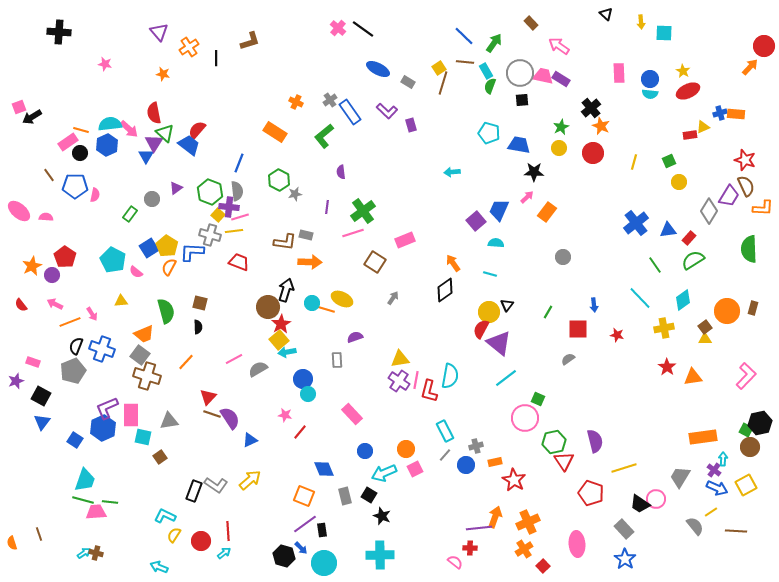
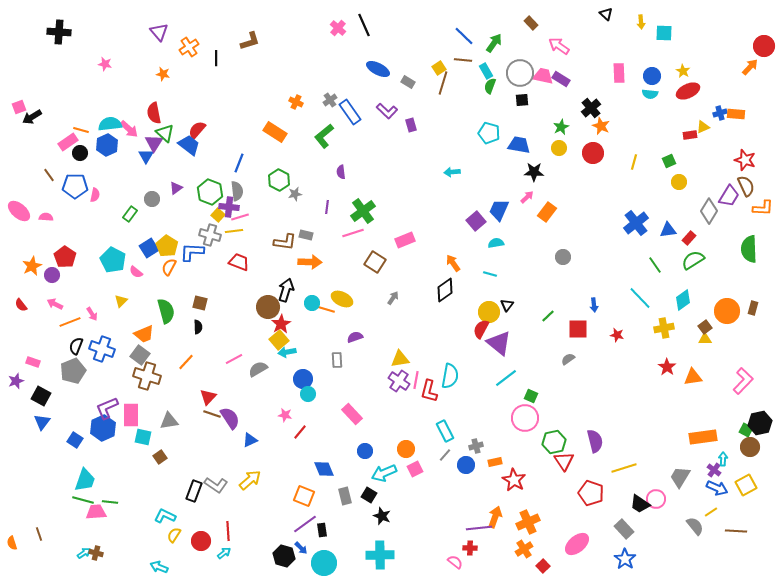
black line at (363, 29): moved 1 px right, 4 px up; rotated 30 degrees clockwise
brown line at (465, 62): moved 2 px left, 2 px up
blue circle at (650, 79): moved 2 px right, 3 px up
cyan semicircle at (496, 243): rotated 14 degrees counterclockwise
yellow triangle at (121, 301): rotated 40 degrees counterclockwise
green line at (548, 312): moved 4 px down; rotated 16 degrees clockwise
pink L-shape at (746, 376): moved 3 px left, 5 px down
green square at (538, 399): moved 7 px left, 3 px up
pink ellipse at (577, 544): rotated 55 degrees clockwise
